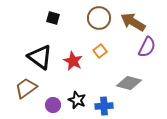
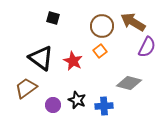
brown circle: moved 3 px right, 8 px down
black triangle: moved 1 px right, 1 px down
